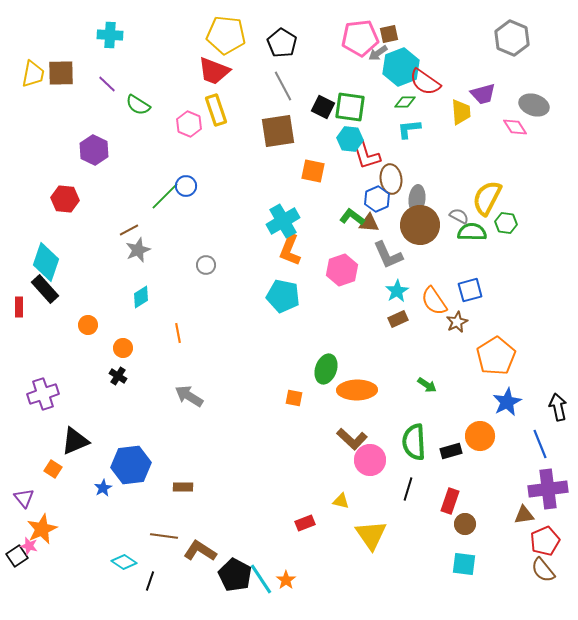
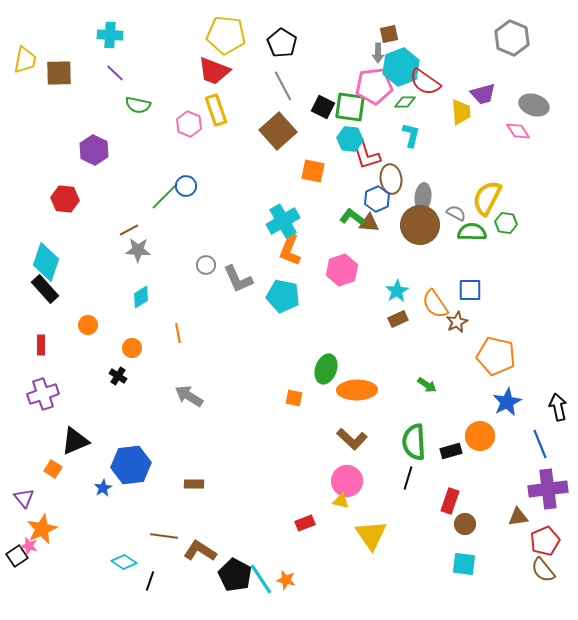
pink pentagon at (360, 38): moved 14 px right, 48 px down
gray arrow at (378, 53): rotated 54 degrees counterclockwise
brown square at (61, 73): moved 2 px left
yellow trapezoid at (33, 74): moved 8 px left, 14 px up
purple line at (107, 84): moved 8 px right, 11 px up
green semicircle at (138, 105): rotated 20 degrees counterclockwise
pink diamond at (515, 127): moved 3 px right, 4 px down
cyan L-shape at (409, 129): moved 2 px right, 6 px down; rotated 110 degrees clockwise
brown square at (278, 131): rotated 33 degrees counterclockwise
gray ellipse at (417, 199): moved 6 px right, 2 px up
gray semicircle at (459, 216): moved 3 px left, 3 px up
gray star at (138, 250): rotated 25 degrees clockwise
gray L-shape at (388, 255): moved 150 px left, 24 px down
blue square at (470, 290): rotated 15 degrees clockwise
orange semicircle at (434, 301): moved 1 px right, 3 px down
red rectangle at (19, 307): moved 22 px right, 38 px down
orange circle at (123, 348): moved 9 px right
orange pentagon at (496, 356): rotated 27 degrees counterclockwise
pink circle at (370, 460): moved 23 px left, 21 px down
brown rectangle at (183, 487): moved 11 px right, 3 px up
black line at (408, 489): moved 11 px up
brown triangle at (524, 515): moved 6 px left, 2 px down
orange star at (286, 580): rotated 24 degrees counterclockwise
